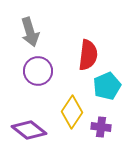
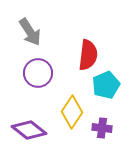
gray arrow: rotated 16 degrees counterclockwise
purple circle: moved 2 px down
cyan pentagon: moved 1 px left, 1 px up
purple cross: moved 1 px right, 1 px down
